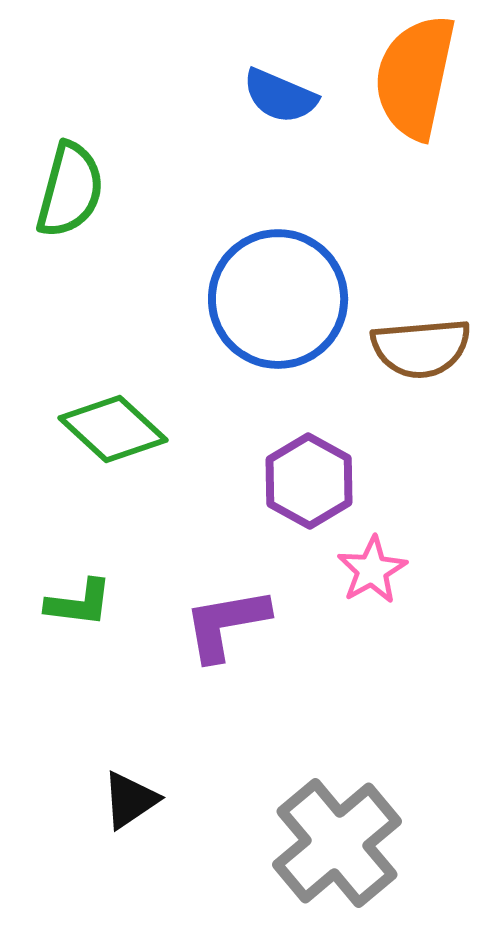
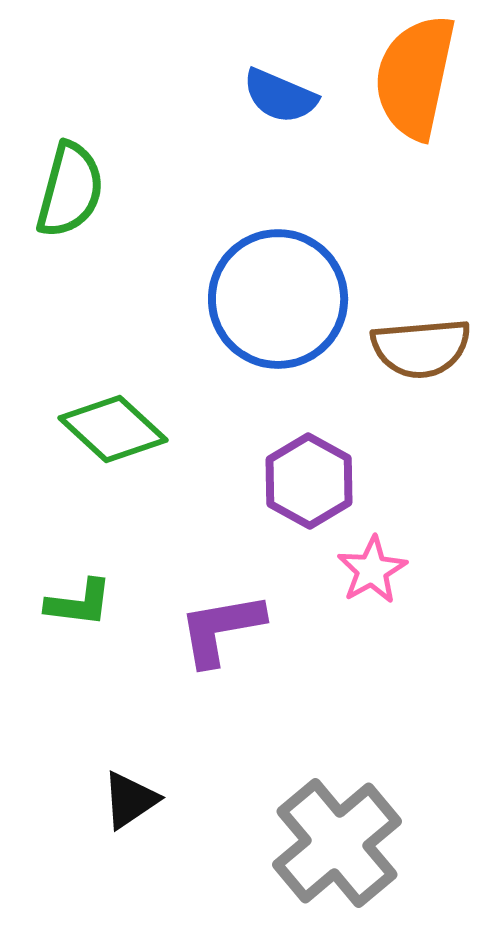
purple L-shape: moved 5 px left, 5 px down
